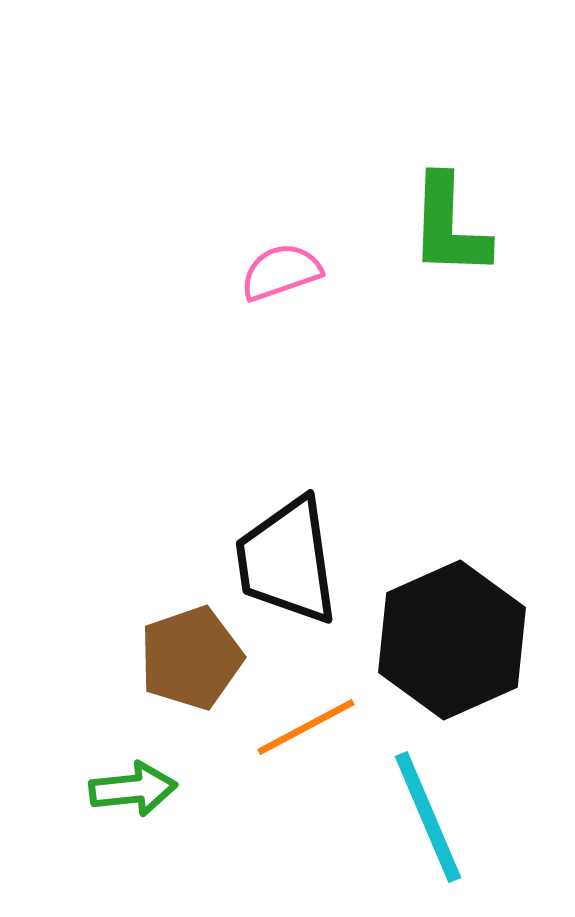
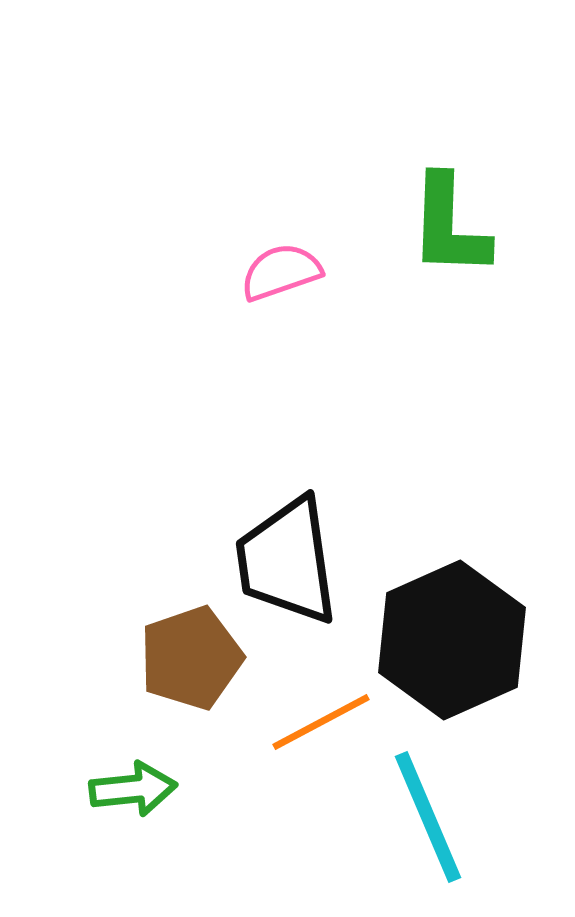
orange line: moved 15 px right, 5 px up
